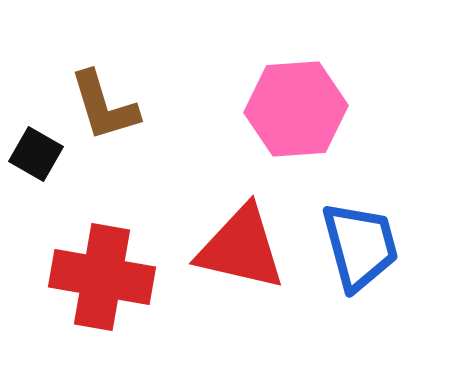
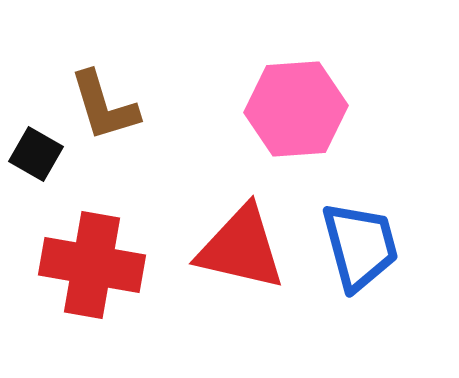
red cross: moved 10 px left, 12 px up
